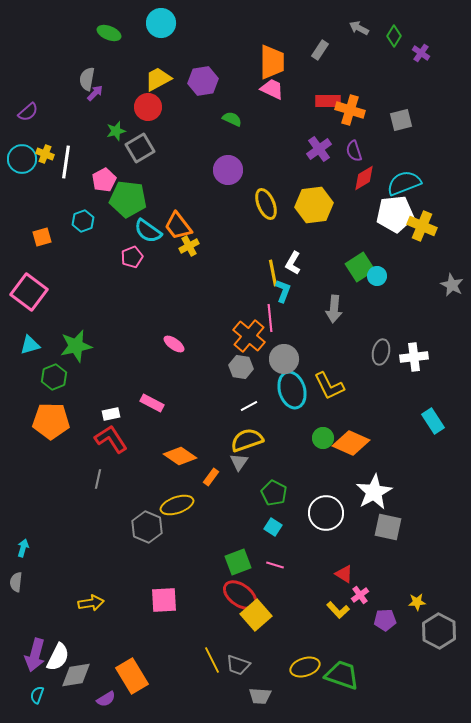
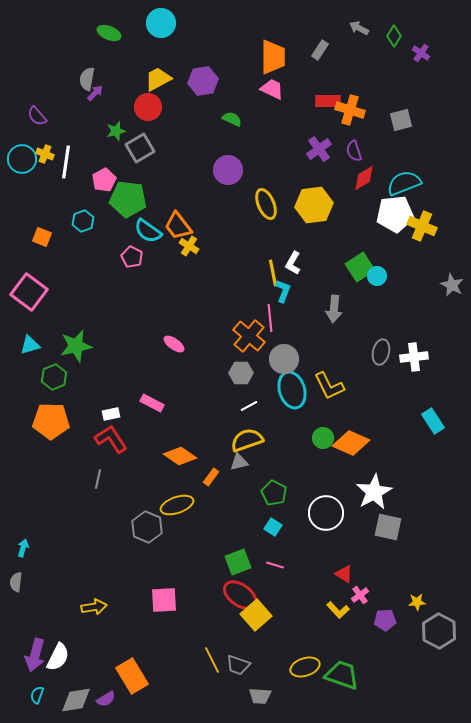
orange trapezoid at (272, 62): moved 1 px right, 5 px up
purple semicircle at (28, 112): moved 9 px right, 4 px down; rotated 90 degrees clockwise
orange square at (42, 237): rotated 36 degrees clockwise
yellow cross at (189, 246): rotated 30 degrees counterclockwise
pink pentagon at (132, 257): rotated 25 degrees counterclockwise
gray hexagon at (241, 367): moved 6 px down; rotated 10 degrees counterclockwise
gray triangle at (239, 462): rotated 42 degrees clockwise
yellow arrow at (91, 603): moved 3 px right, 4 px down
gray diamond at (76, 675): moved 25 px down
